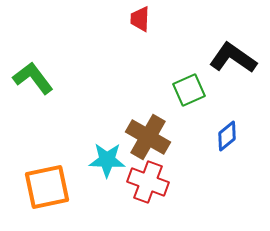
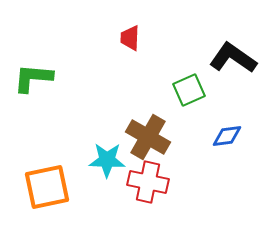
red trapezoid: moved 10 px left, 19 px down
green L-shape: rotated 48 degrees counterclockwise
blue diamond: rotated 32 degrees clockwise
red cross: rotated 9 degrees counterclockwise
